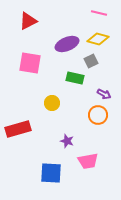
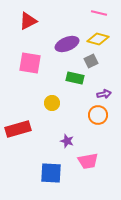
purple arrow: rotated 40 degrees counterclockwise
